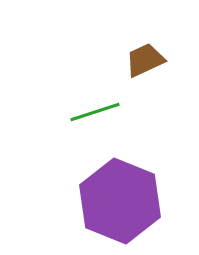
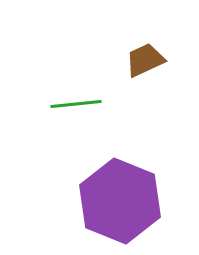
green line: moved 19 px left, 8 px up; rotated 12 degrees clockwise
